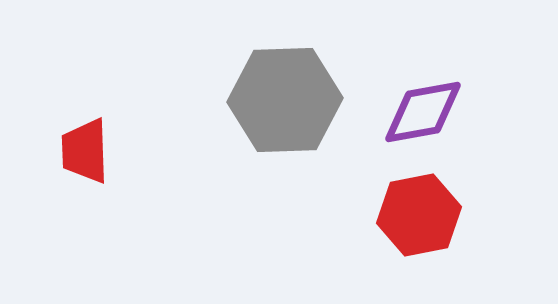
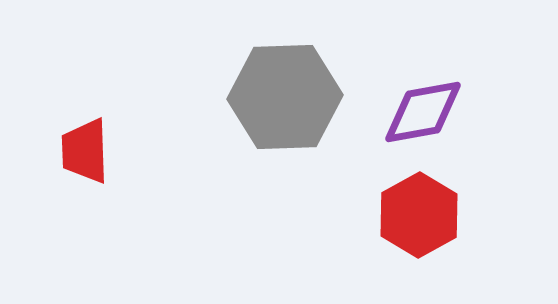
gray hexagon: moved 3 px up
red hexagon: rotated 18 degrees counterclockwise
